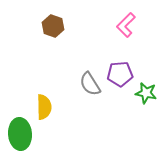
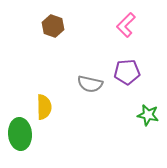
purple pentagon: moved 7 px right, 2 px up
gray semicircle: rotated 45 degrees counterclockwise
green star: moved 2 px right, 22 px down
